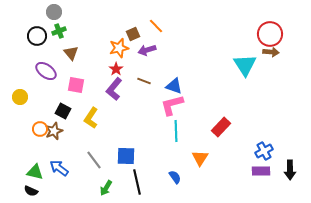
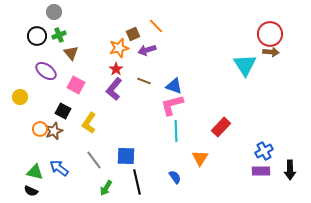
green cross: moved 4 px down
pink square: rotated 18 degrees clockwise
yellow L-shape: moved 2 px left, 5 px down
